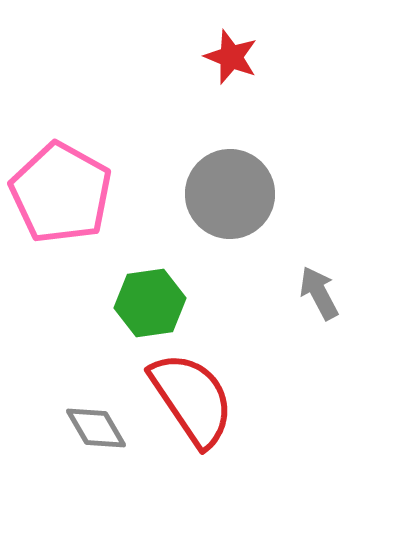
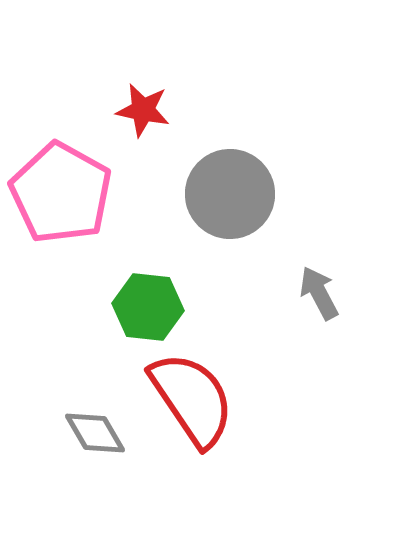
red star: moved 88 px left, 53 px down; rotated 10 degrees counterclockwise
green hexagon: moved 2 px left, 4 px down; rotated 14 degrees clockwise
gray diamond: moved 1 px left, 5 px down
